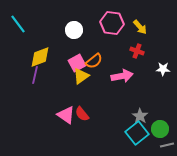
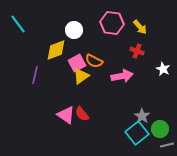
yellow diamond: moved 16 px right, 7 px up
orange semicircle: rotated 66 degrees clockwise
white star: rotated 24 degrees clockwise
gray star: moved 2 px right
